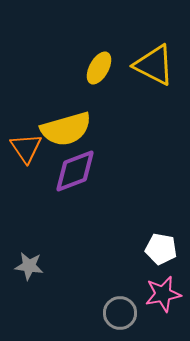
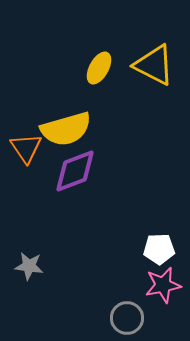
white pentagon: moved 2 px left; rotated 12 degrees counterclockwise
pink star: moved 9 px up
gray circle: moved 7 px right, 5 px down
